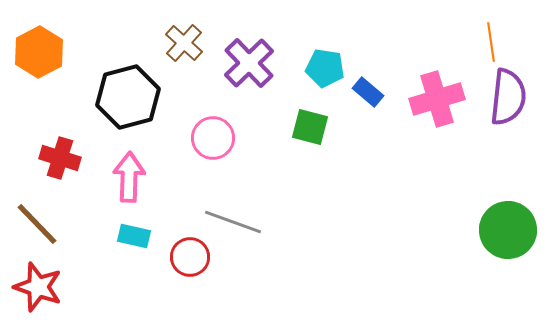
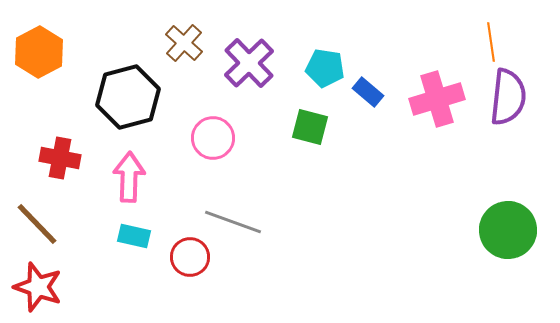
red cross: rotated 6 degrees counterclockwise
